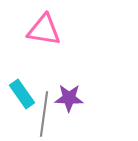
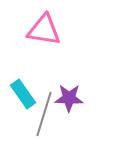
cyan rectangle: moved 1 px right
gray line: rotated 9 degrees clockwise
